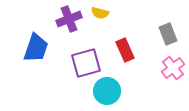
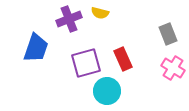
red rectangle: moved 2 px left, 9 px down
pink cross: rotated 20 degrees counterclockwise
